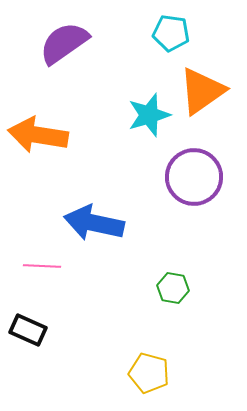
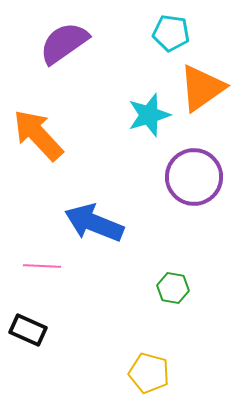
orange triangle: moved 3 px up
orange arrow: rotated 38 degrees clockwise
blue arrow: rotated 10 degrees clockwise
